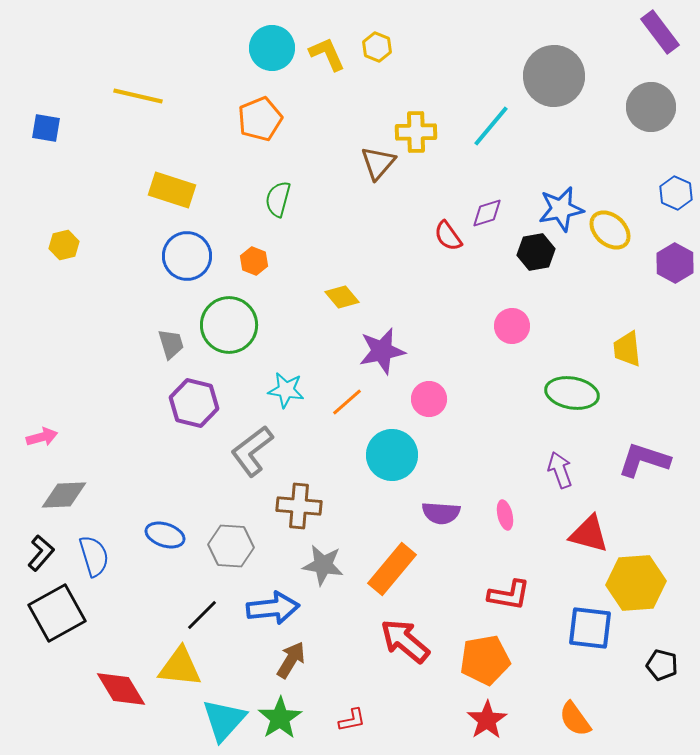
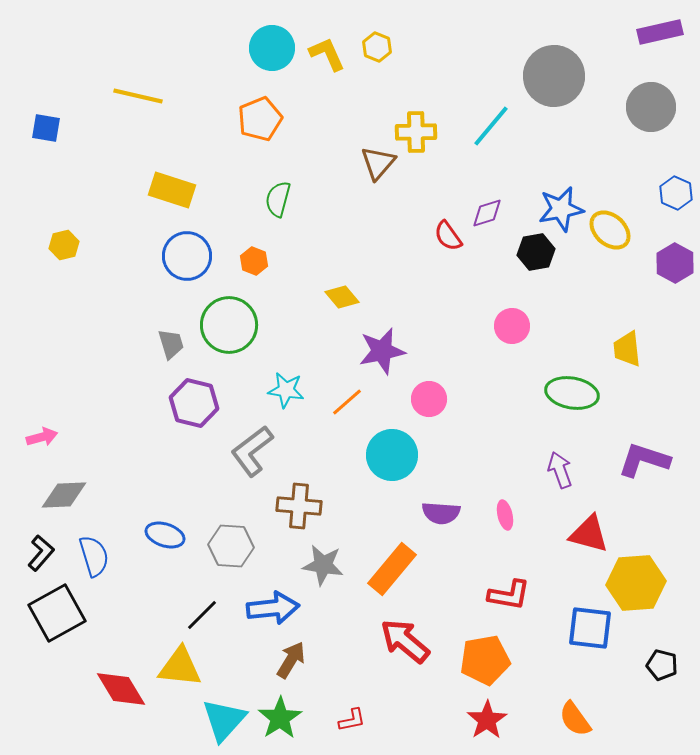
purple rectangle at (660, 32): rotated 66 degrees counterclockwise
